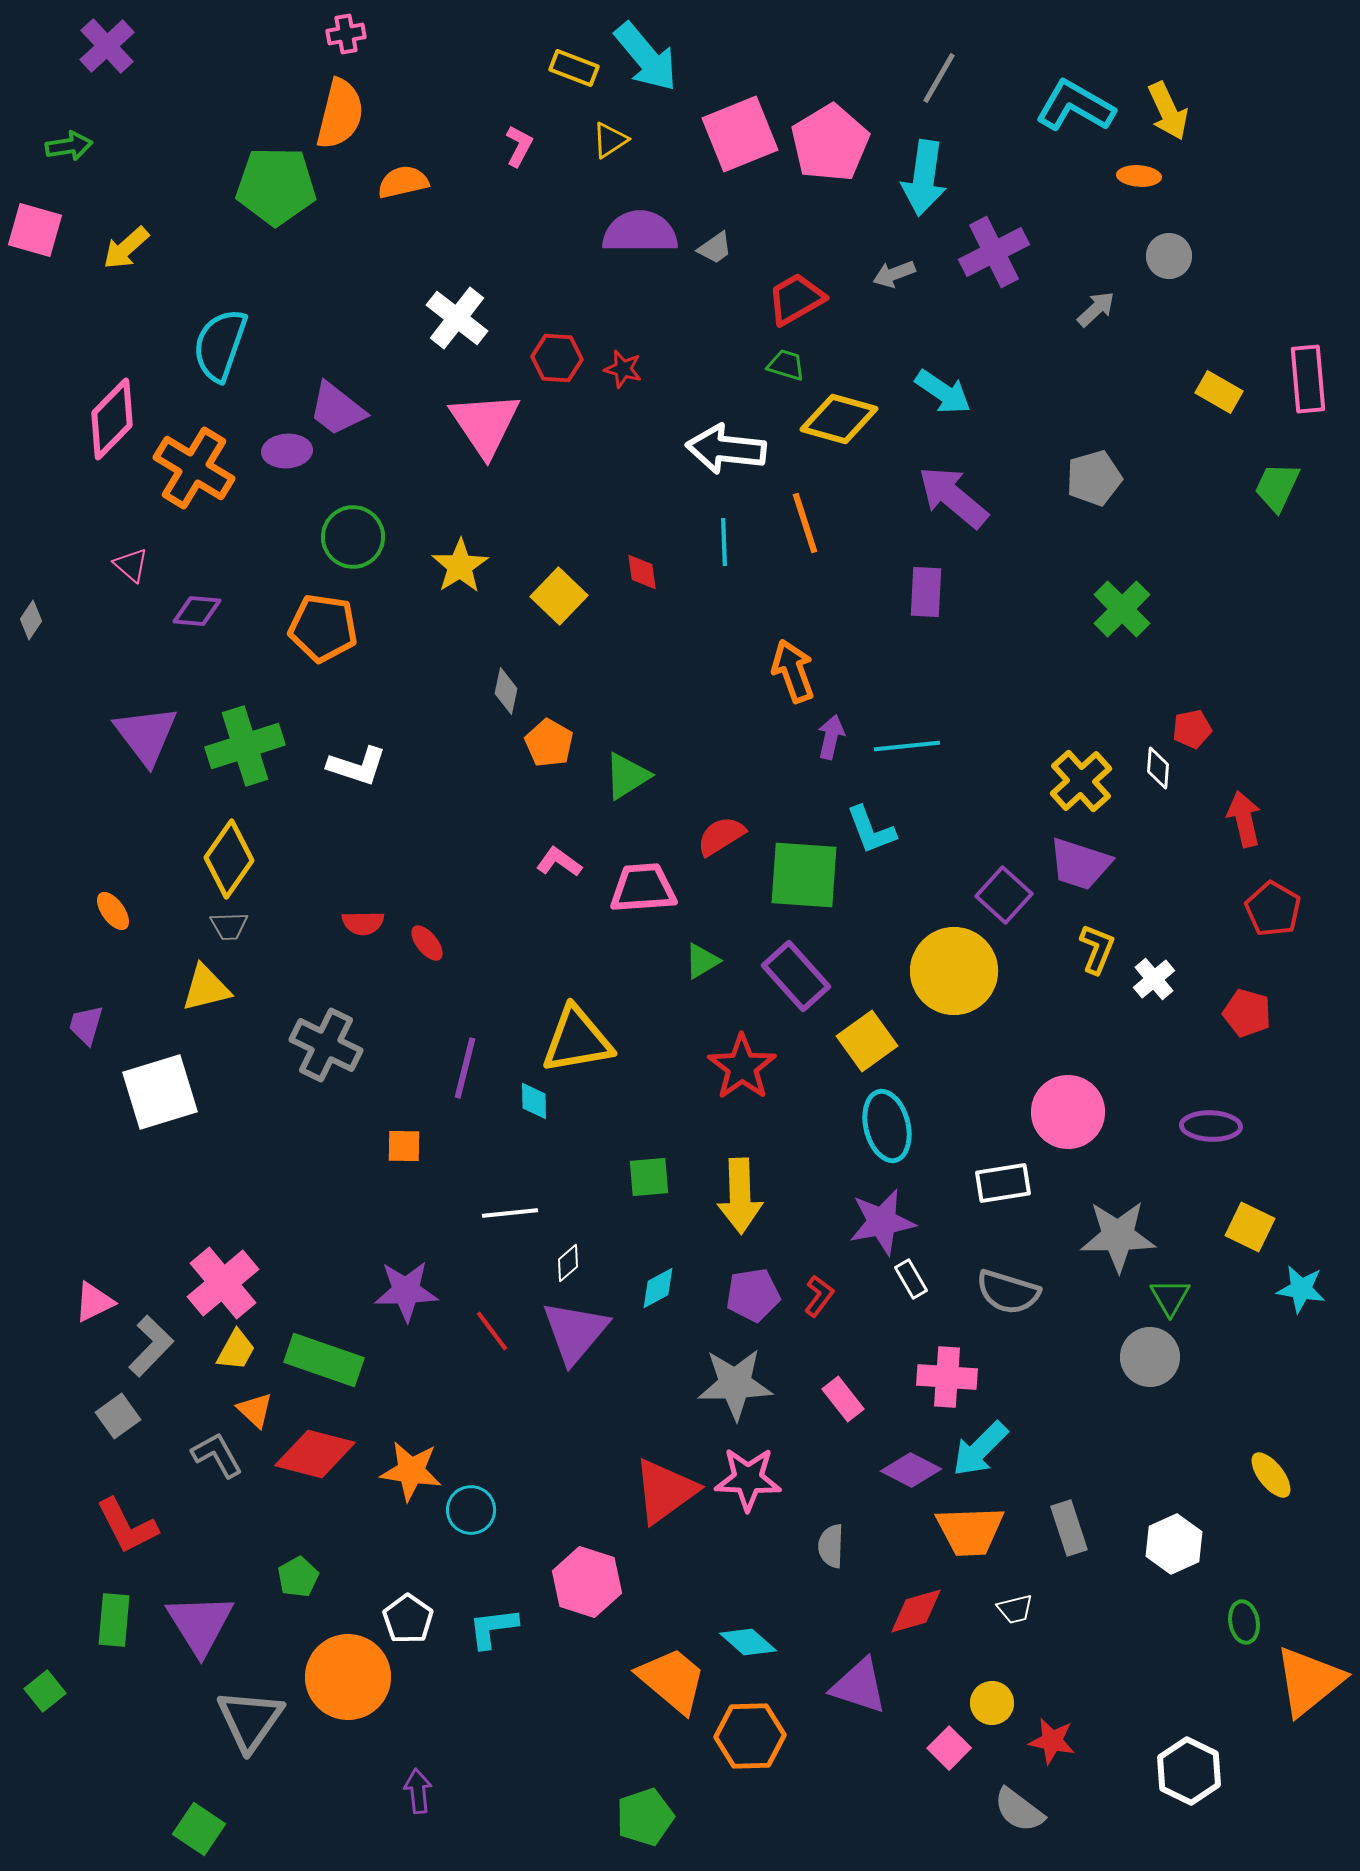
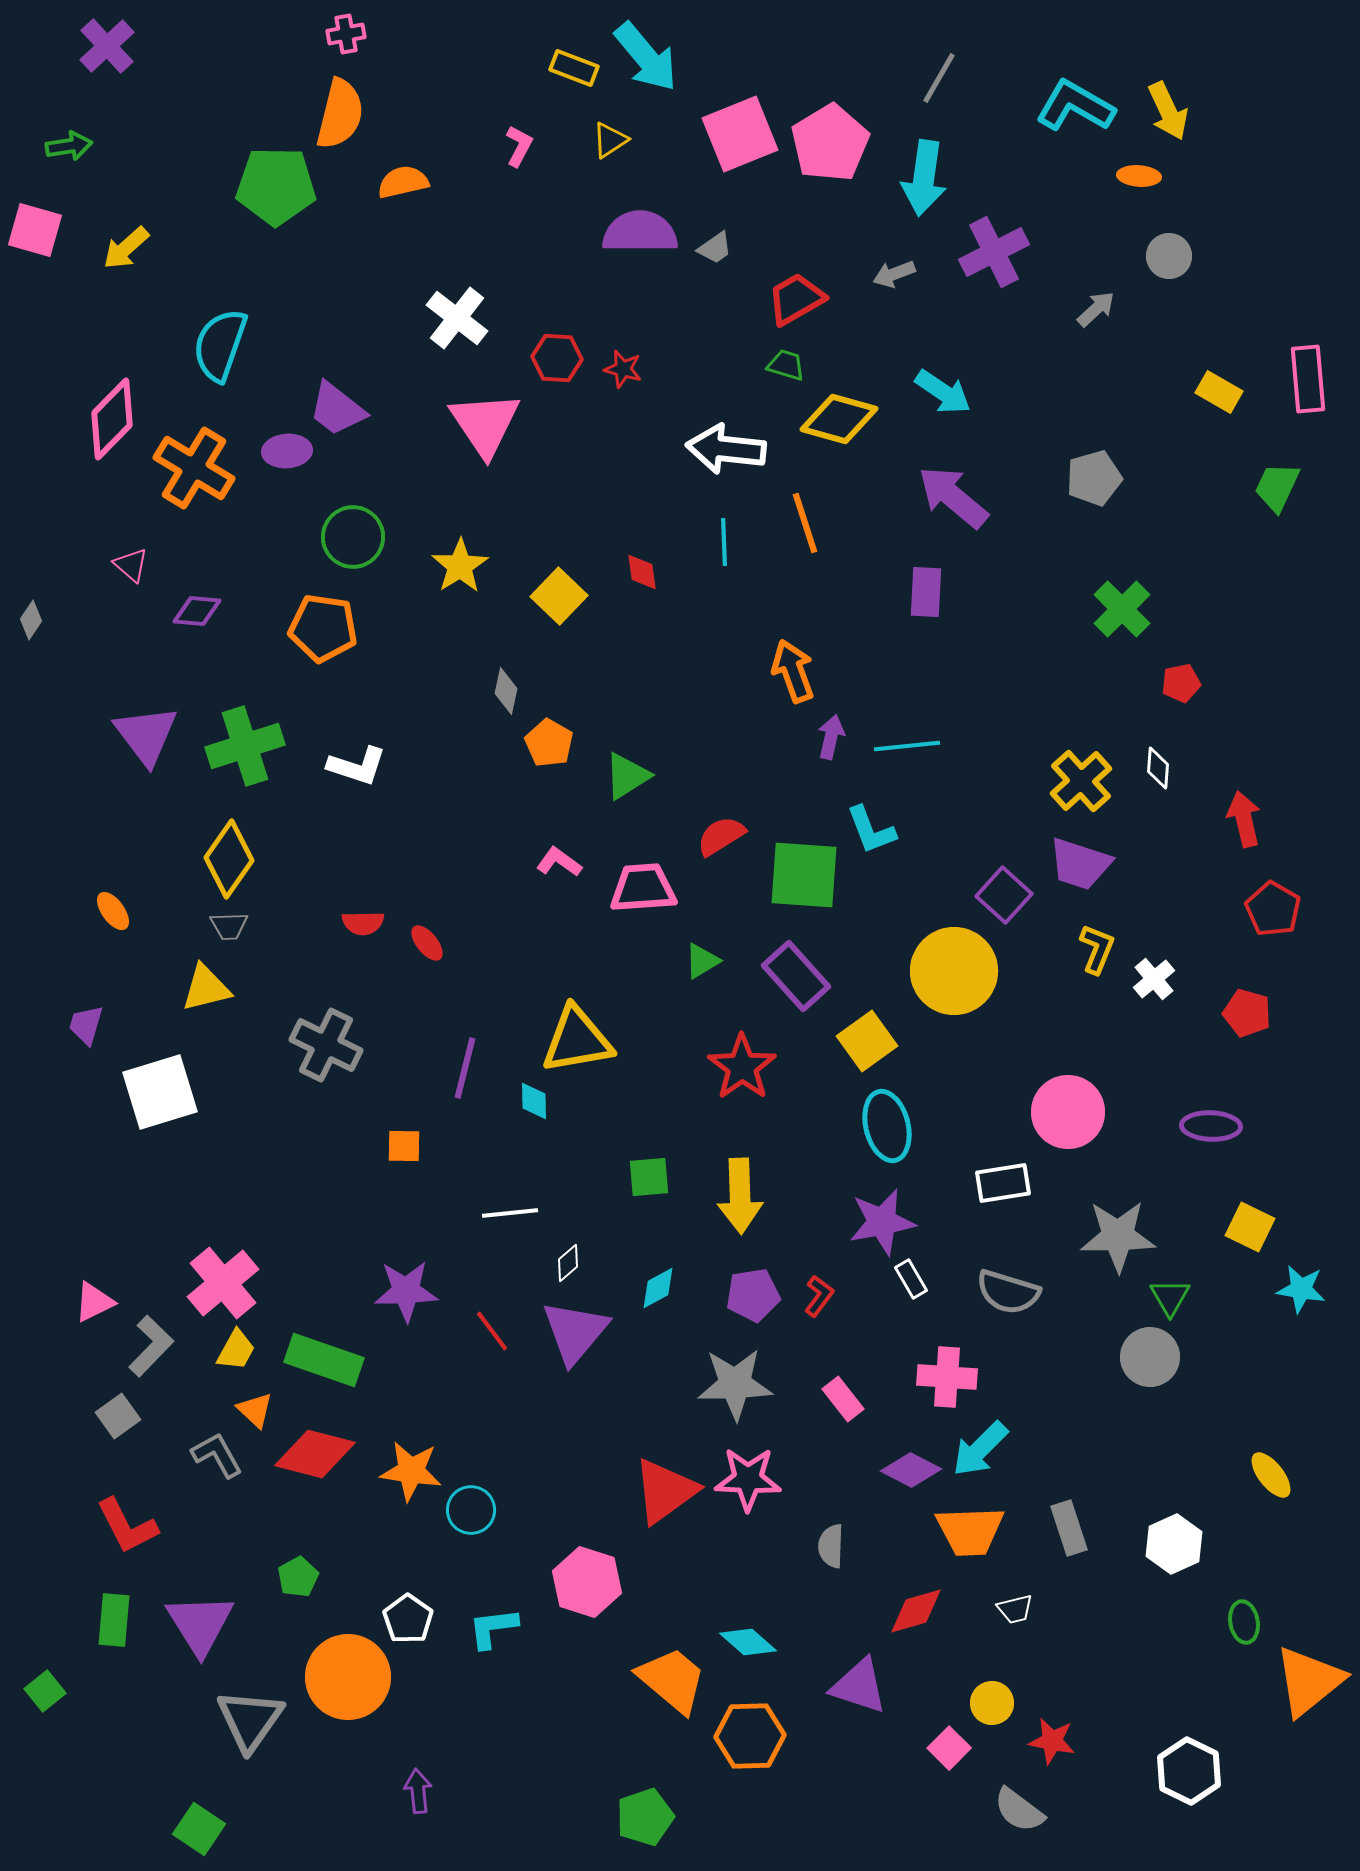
red pentagon at (1192, 729): moved 11 px left, 46 px up
